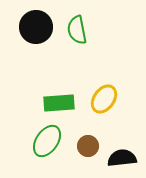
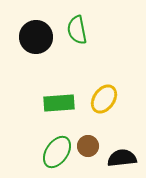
black circle: moved 10 px down
green ellipse: moved 10 px right, 11 px down
